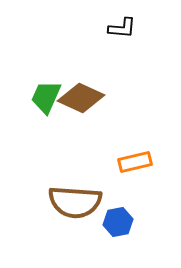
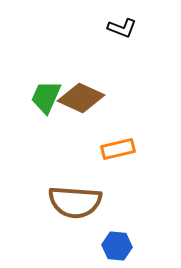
black L-shape: rotated 16 degrees clockwise
orange rectangle: moved 17 px left, 13 px up
blue hexagon: moved 1 px left, 24 px down; rotated 16 degrees clockwise
